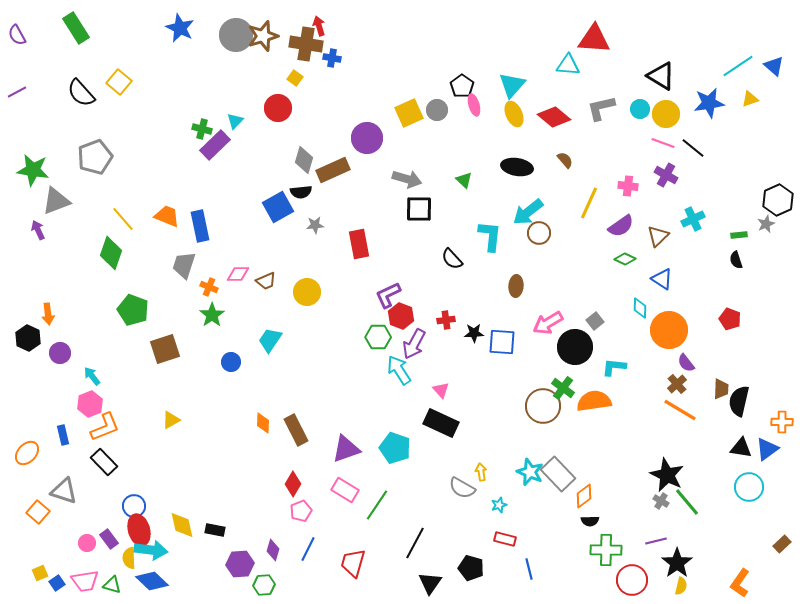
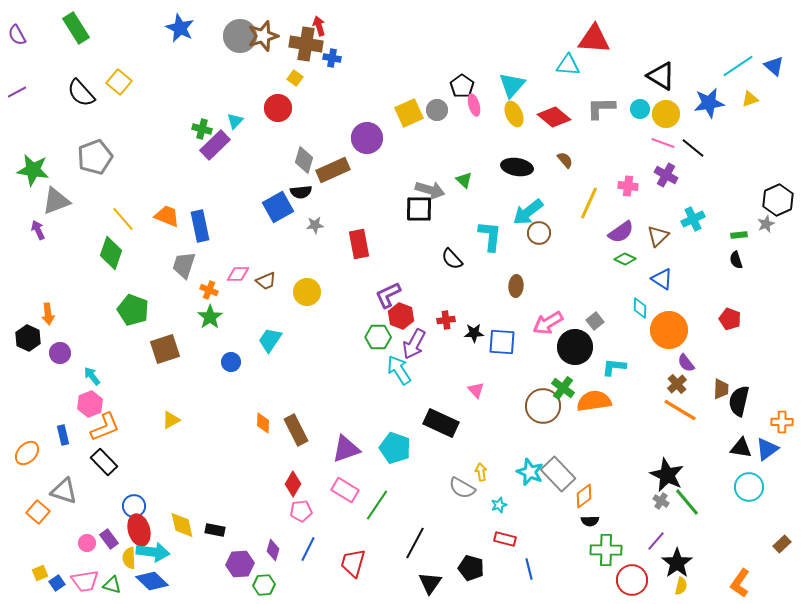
gray circle at (236, 35): moved 4 px right, 1 px down
gray L-shape at (601, 108): rotated 12 degrees clockwise
gray arrow at (407, 179): moved 23 px right, 11 px down
purple semicircle at (621, 226): moved 6 px down
orange cross at (209, 287): moved 3 px down
green star at (212, 315): moved 2 px left, 2 px down
pink triangle at (441, 390): moved 35 px right
pink pentagon at (301, 511): rotated 15 degrees clockwise
purple line at (656, 541): rotated 35 degrees counterclockwise
cyan arrow at (151, 550): moved 2 px right, 2 px down
